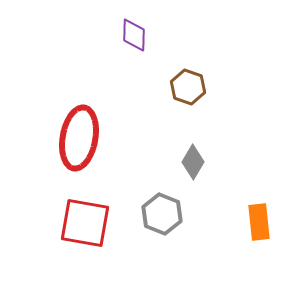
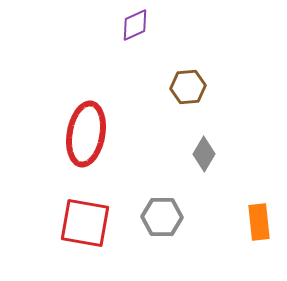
purple diamond: moved 1 px right, 10 px up; rotated 64 degrees clockwise
brown hexagon: rotated 24 degrees counterclockwise
red ellipse: moved 7 px right, 4 px up
gray diamond: moved 11 px right, 8 px up
gray hexagon: moved 3 px down; rotated 21 degrees counterclockwise
